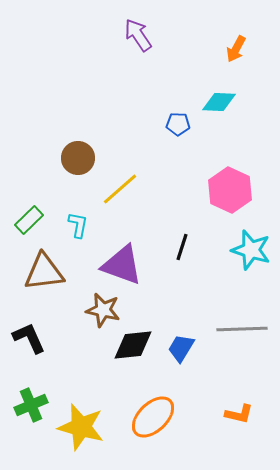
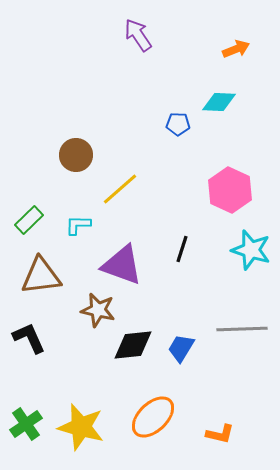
orange arrow: rotated 140 degrees counterclockwise
brown circle: moved 2 px left, 3 px up
cyan L-shape: rotated 100 degrees counterclockwise
black line: moved 2 px down
brown triangle: moved 3 px left, 4 px down
brown star: moved 5 px left
green cross: moved 5 px left, 19 px down; rotated 12 degrees counterclockwise
orange L-shape: moved 19 px left, 20 px down
